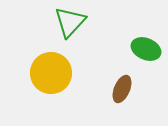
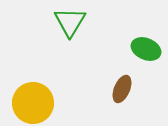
green triangle: rotated 12 degrees counterclockwise
yellow circle: moved 18 px left, 30 px down
